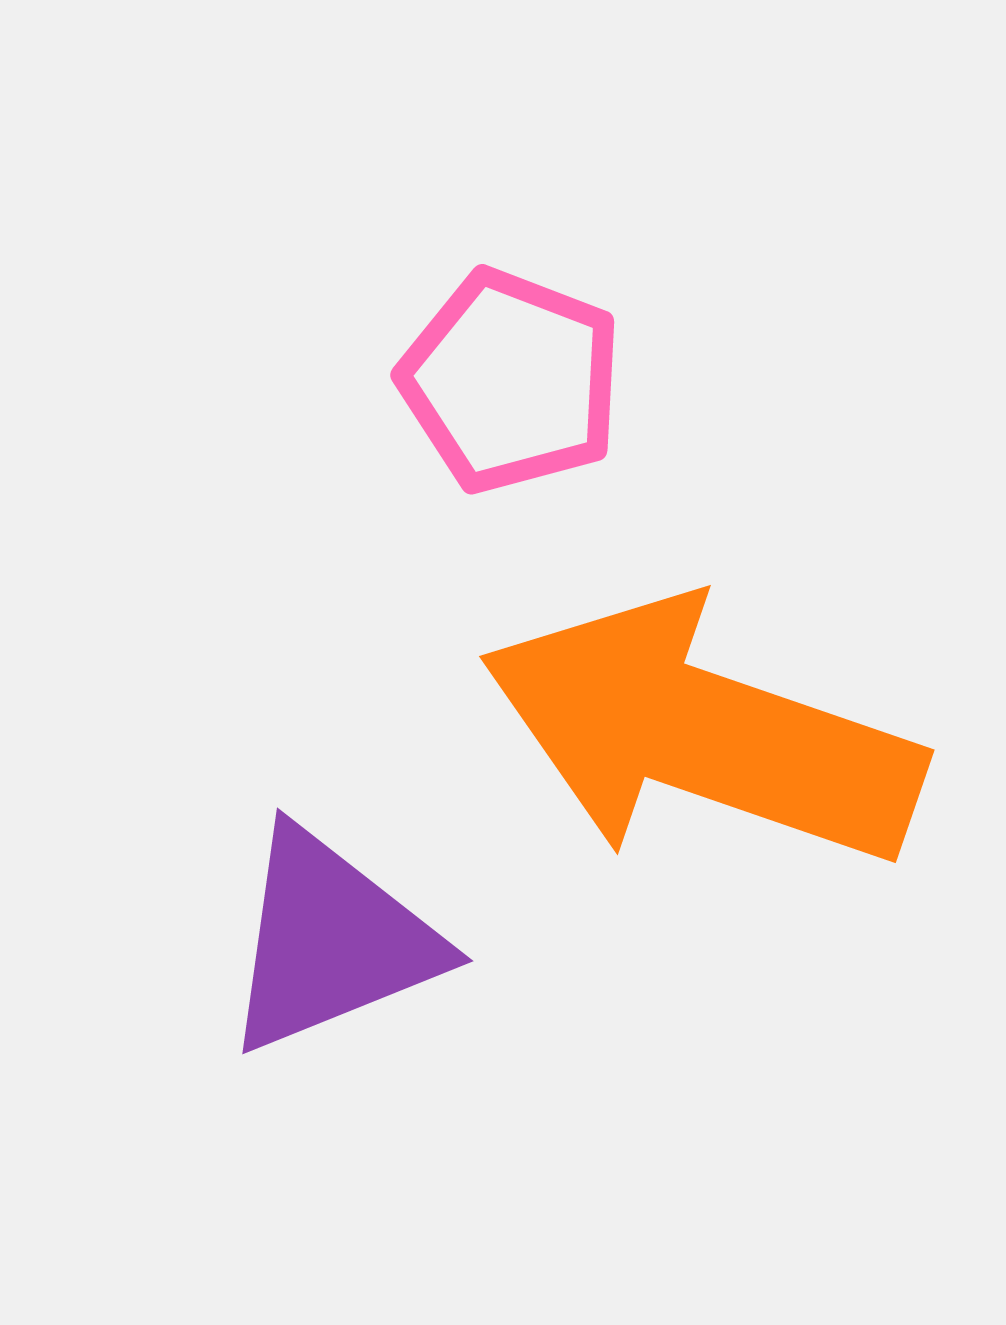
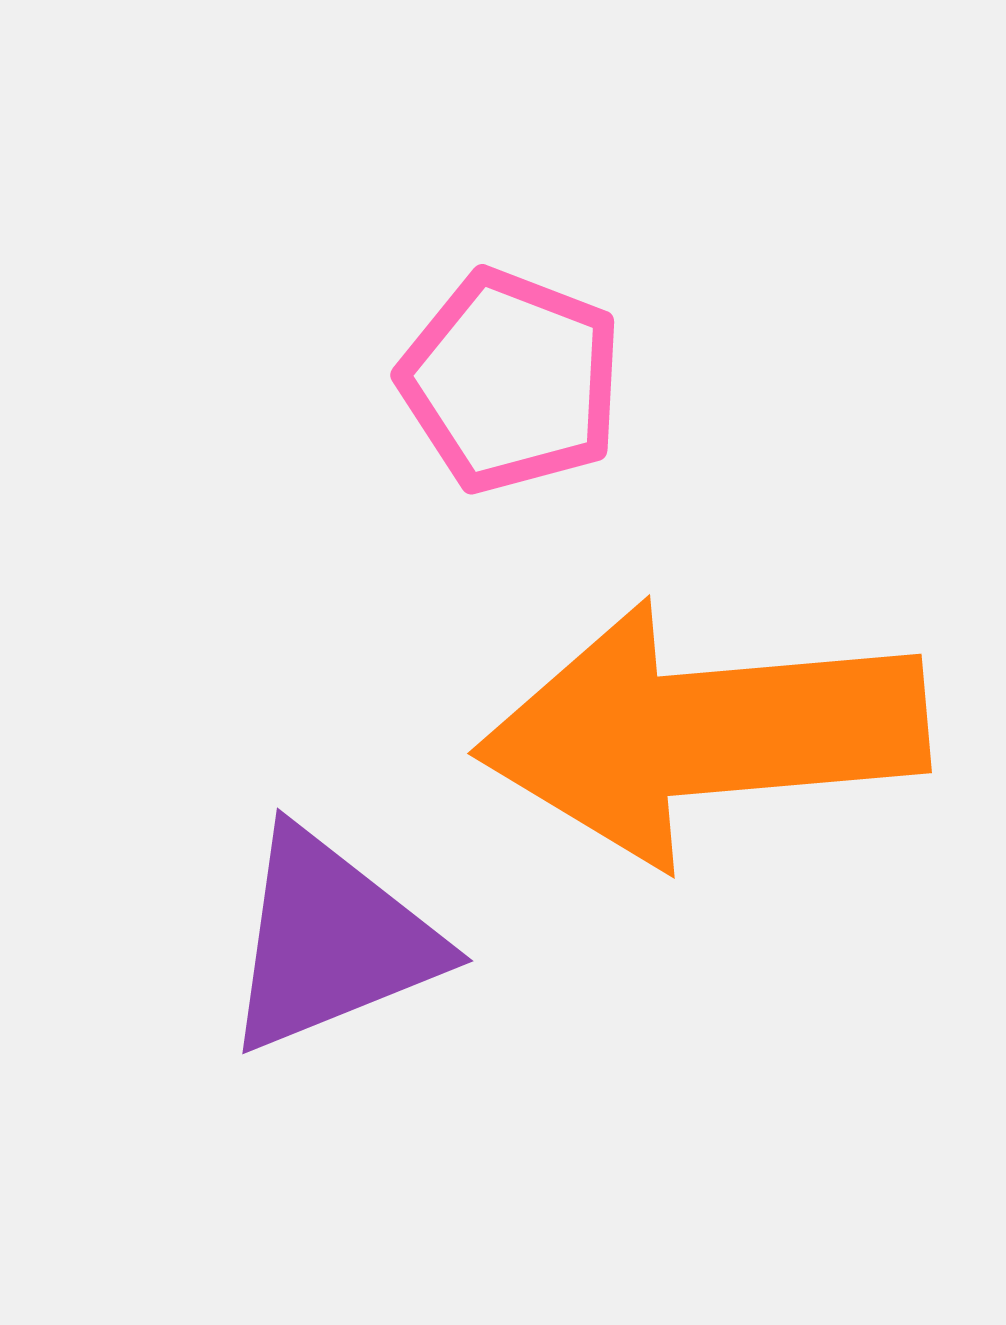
orange arrow: rotated 24 degrees counterclockwise
